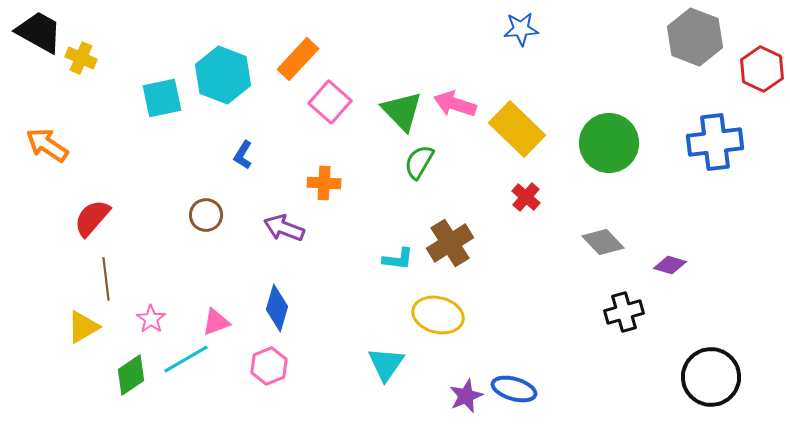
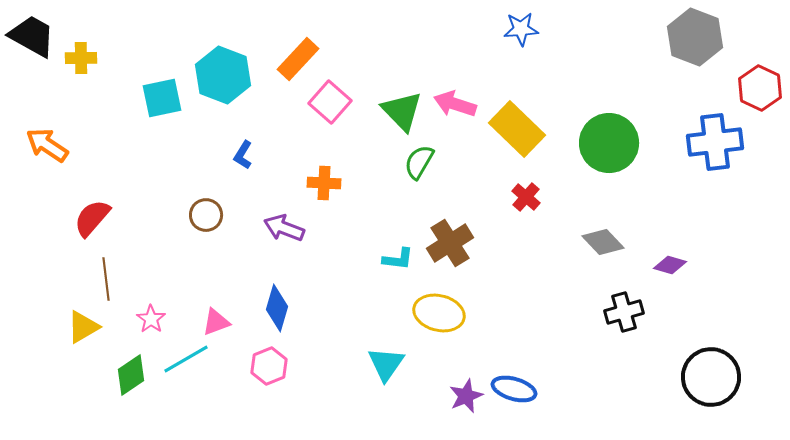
black trapezoid: moved 7 px left, 4 px down
yellow cross: rotated 24 degrees counterclockwise
red hexagon: moved 2 px left, 19 px down
yellow ellipse: moved 1 px right, 2 px up
